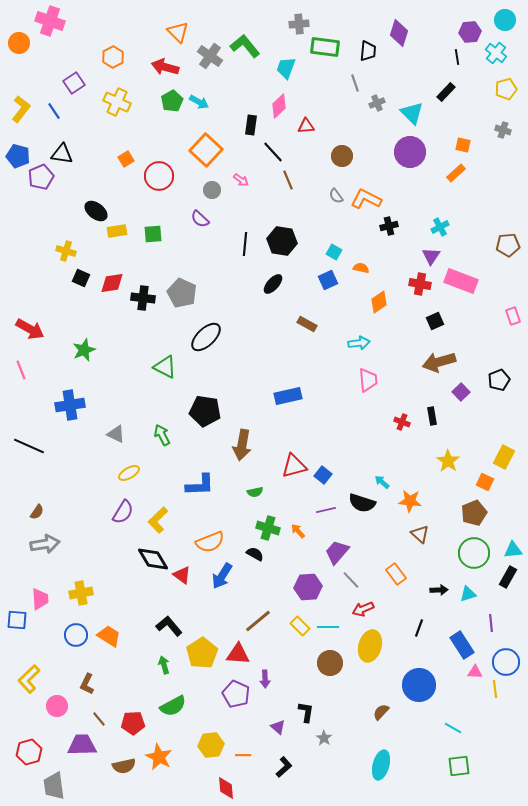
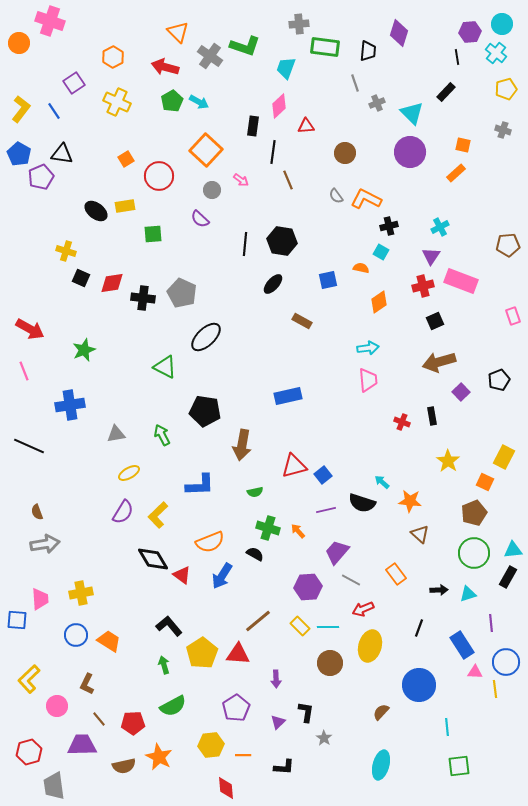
cyan circle at (505, 20): moved 3 px left, 4 px down
green L-shape at (245, 46): rotated 148 degrees clockwise
black rectangle at (251, 125): moved 2 px right, 1 px down
black line at (273, 152): rotated 50 degrees clockwise
blue pentagon at (18, 156): moved 1 px right, 2 px up; rotated 15 degrees clockwise
brown circle at (342, 156): moved 3 px right, 3 px up
yellow rectangle at (117, 231): moved 8 px right, 25 px up
cyan square at (334, 252): moved 47 px right
blue square at (328, 280): rotated 12 degrees clockwise
red cross at (420, 284): moved 3 px right, 2 px down; rotated 25 degrees counterclockwise
brown rectangle at (307, 324): moved 5 px left, 3 px up
cyan arrow at (359, 343): moved 9 px right, 5 px down
pink line at (21, 370): moved 3 px right, 1 px down
gray triangle at (116, 434): rotated 36 degrees counterclockwise
blue square at (323, 475): rotated 12 degrees clockwise
brown semicircle at (37, 512): rotated 126 degrees clockwise
yellow L-shape at (158, 520): moved 5 px up
gray line at (351, 580): rotated 18 degrees counterclockwise
orange trapezoid at (109, 636): moved 5 px down
purple arrow at (265, 679): moved 11 px right
purple pentagon at (236, 694): moved 14 px down; rotated 16 degrees clockwise
purple triangle at (278, 727): moved 5 px up; rotated 35 degrees clockwise
cyan line at (453, 728): moved 6 px left, 1 px up; rotated 54 degrees clockwise
black L-shape at (284, 767): rotated 45 degrees clockwise
